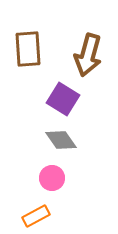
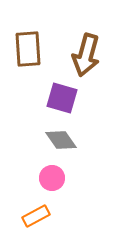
brown arrow: moved 2 px left
purple square: moved 1 px left, 1 px up; rotated 16 degrees counterclockwise
